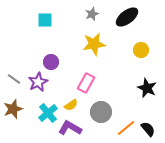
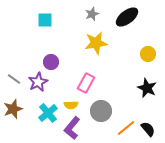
yellow star: moved 2 px right, 1 px up
yellow circle: moved 7 px right, 4 px down
yellow semicircle: rotated 32 degrees clockwise
gray circle: moved 1 px up
purple L-shape: moved 2 px right; rotated 80 degrees counterclockwise
